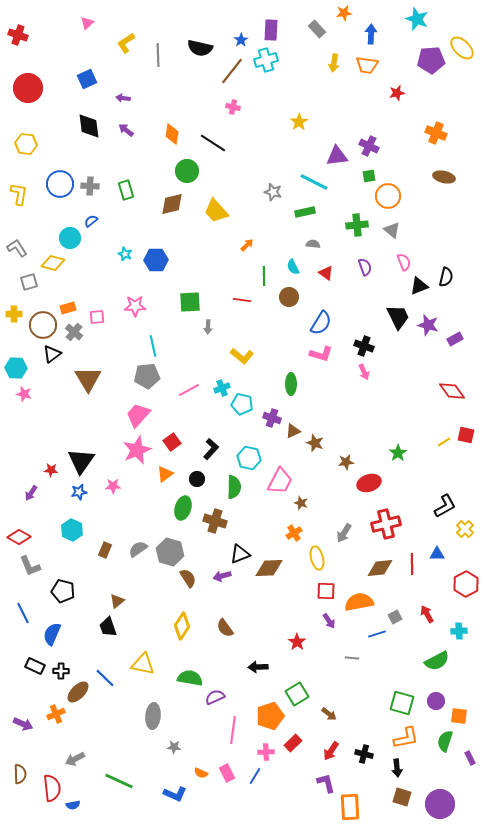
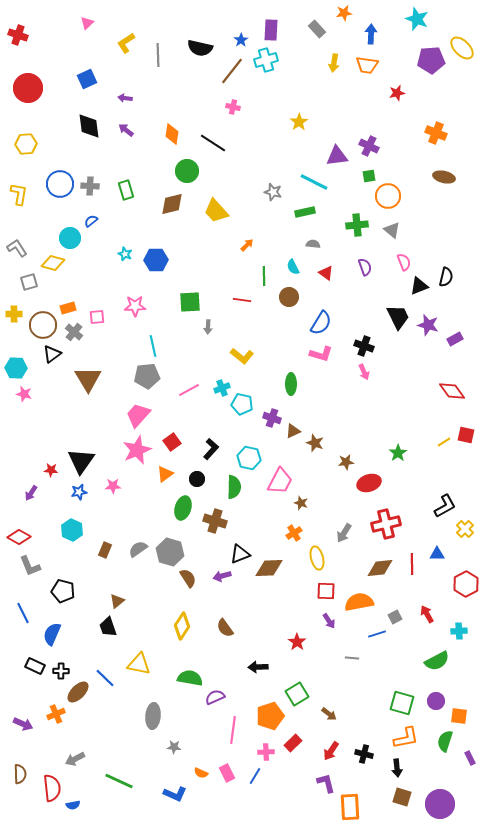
purple arrow at (123, 98): moved 2 px right
yellow hexagon at (26, 144): rotated 10 degrees counterclockwise
yellow triangle at (143, 664): moved 4 px left
